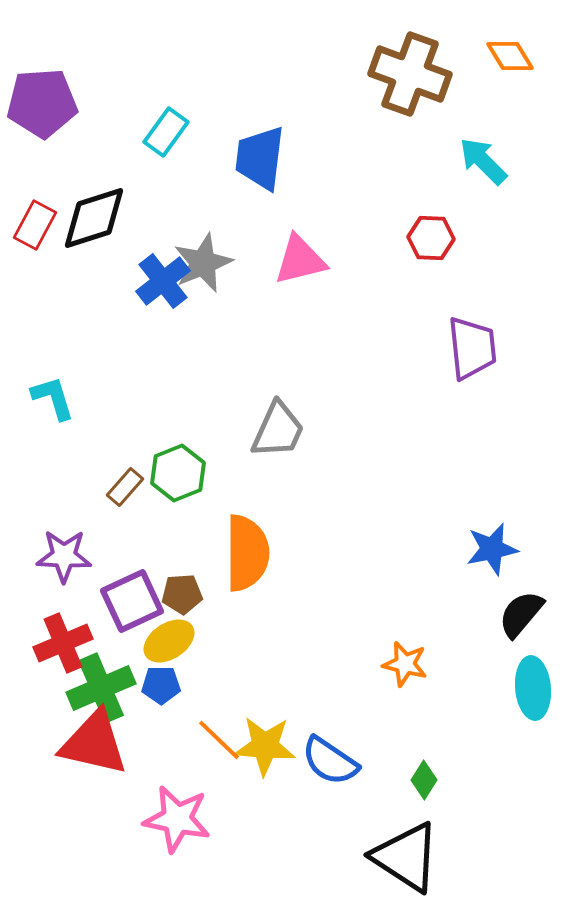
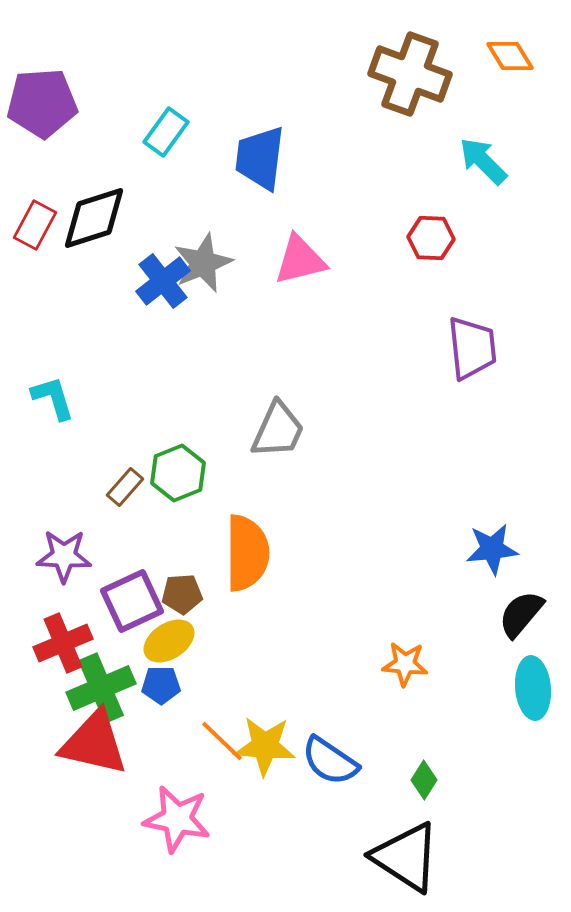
blue star: rotated 6 degrees clockwise
orange star: rotated 9 degrees counterclockwise
orange line: moved 3 px right, 1 px down
